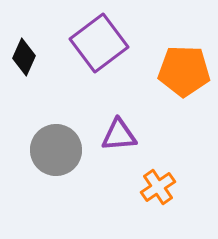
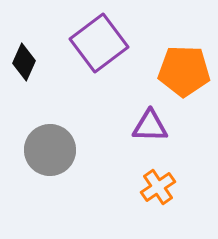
black diamond: moved 5 px down
purple triangle: moved 31 px right, 9 px up; rotated 6 degrees clockwise
gray circle: moved 6 px left
